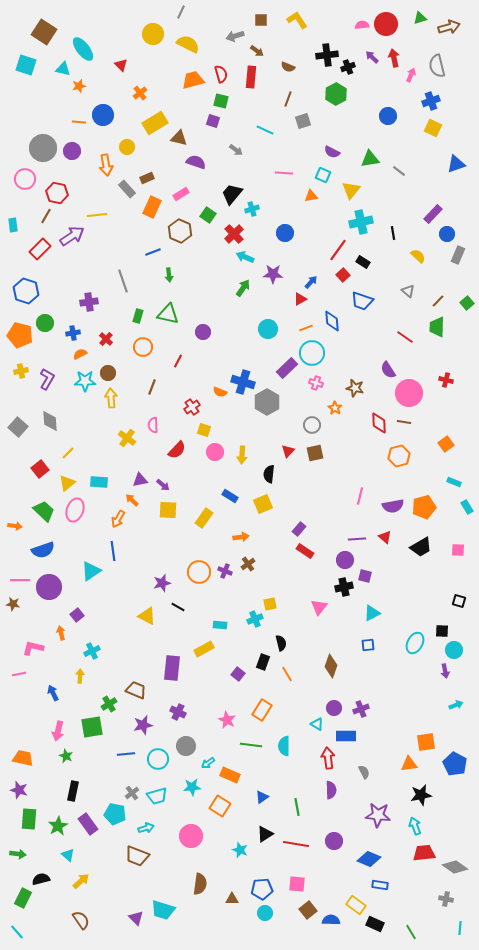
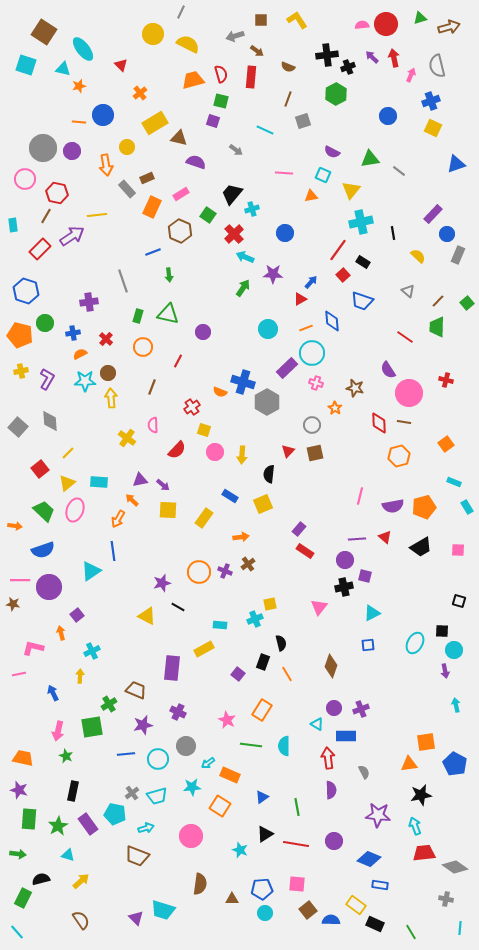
cyan arrow at (456, 705): rotated 80 degrees counterclockwise
cyan triangle at (68, 855): rotated 24 degrees counterclockwise
